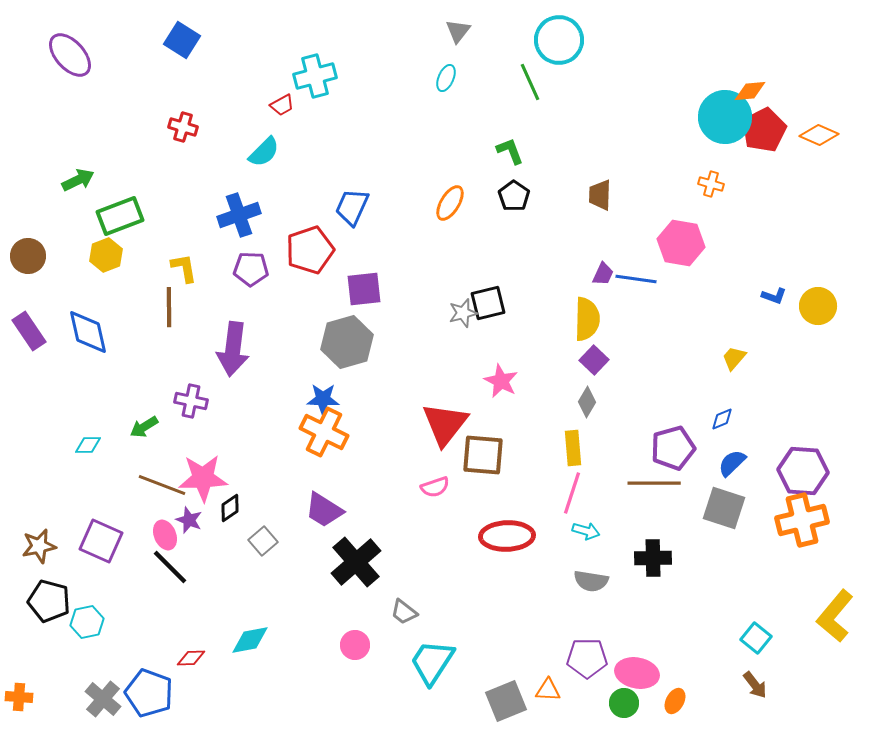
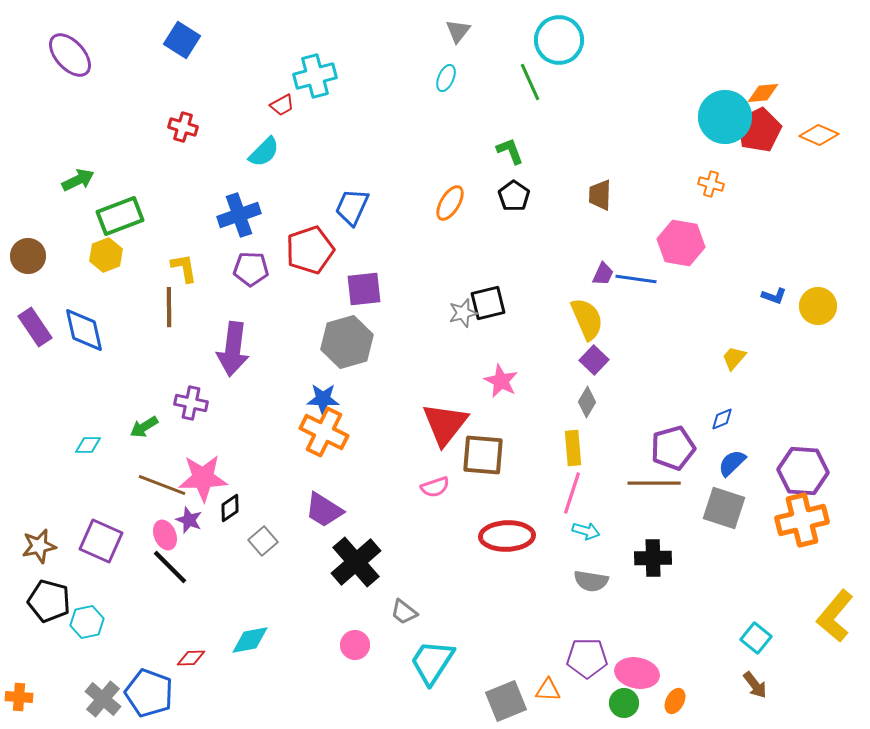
orange diamond at (750, 91): moved 13 px right, 2 px down
red pentagon at (764, 130): moved 5 px left
yellow semicircle at (587, 319): rotated 24 degrees counterclockwise
purple rectangle at (29, 331): moved 6 px right, 4 px up
blue diamond at (88, 332): moved 4 px left, 2 px up
purple cross at (191, 401): moved 2 px down
